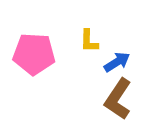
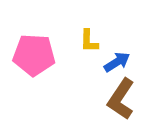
pink pentagon: moved 1 px down
brown L-shape: moved 3 px right
